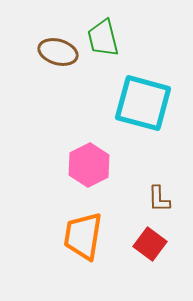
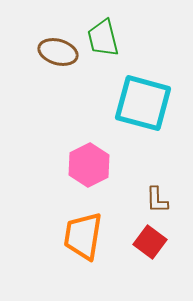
brown L-shape: moved 2 px left, 1 px down
red square: moved 2 px up
